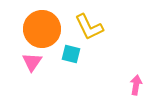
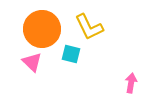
pink triangle: rotated 20 degrees counterclockwise
pink arrow: moved 5 px left, 2 px up
